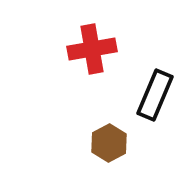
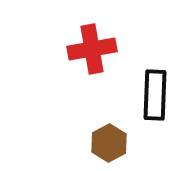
black rectangle: rotated 21 degrees counterclockwise
